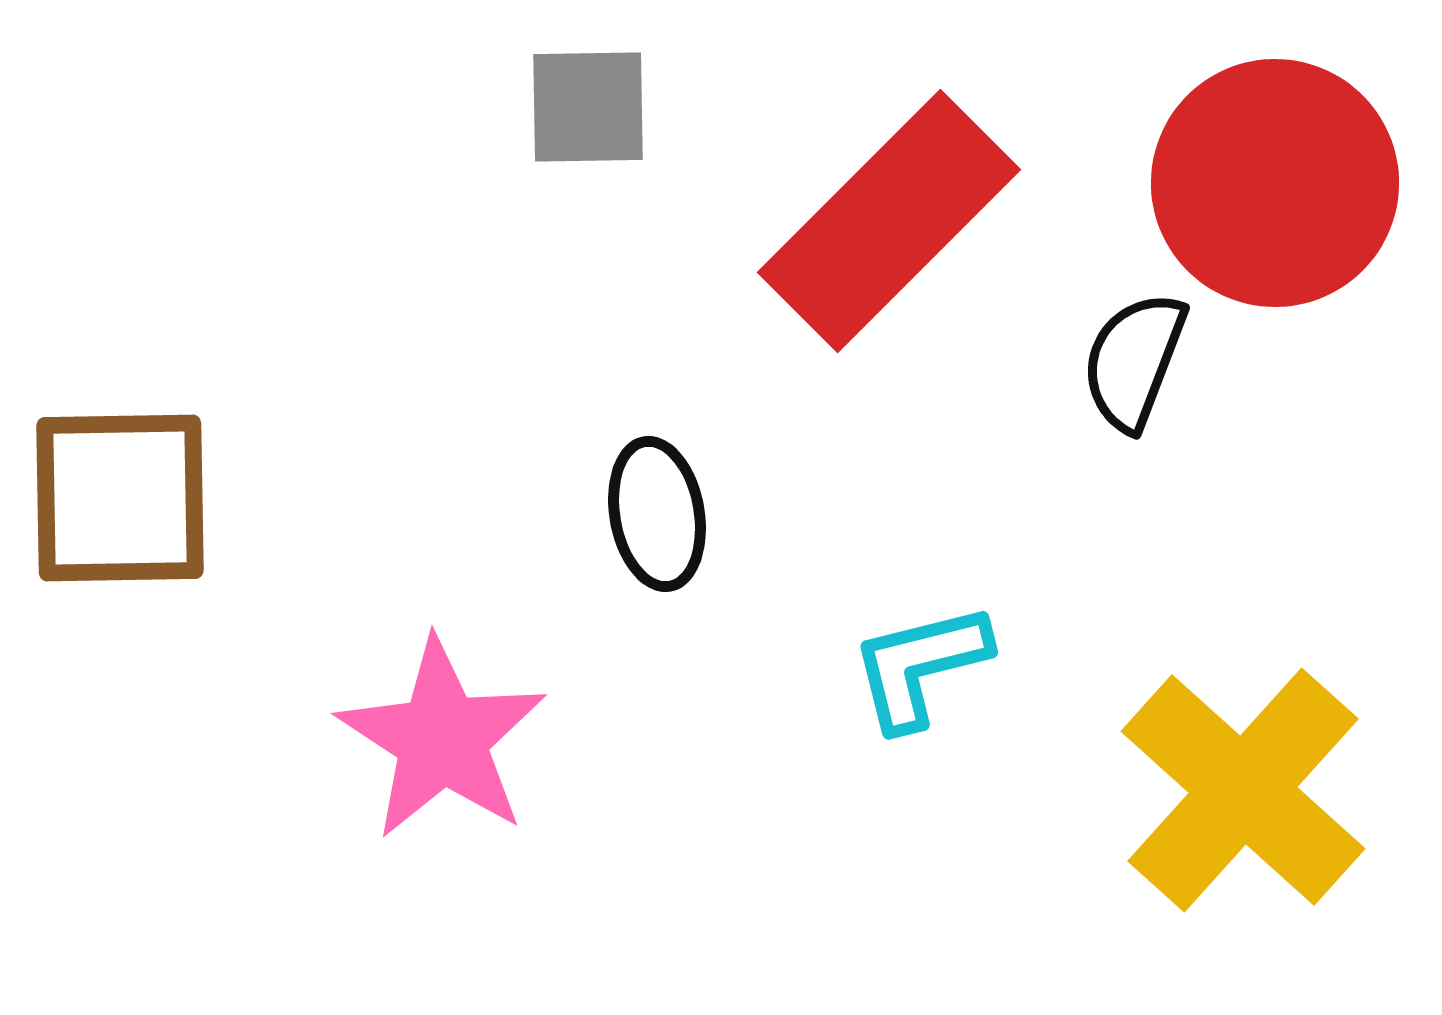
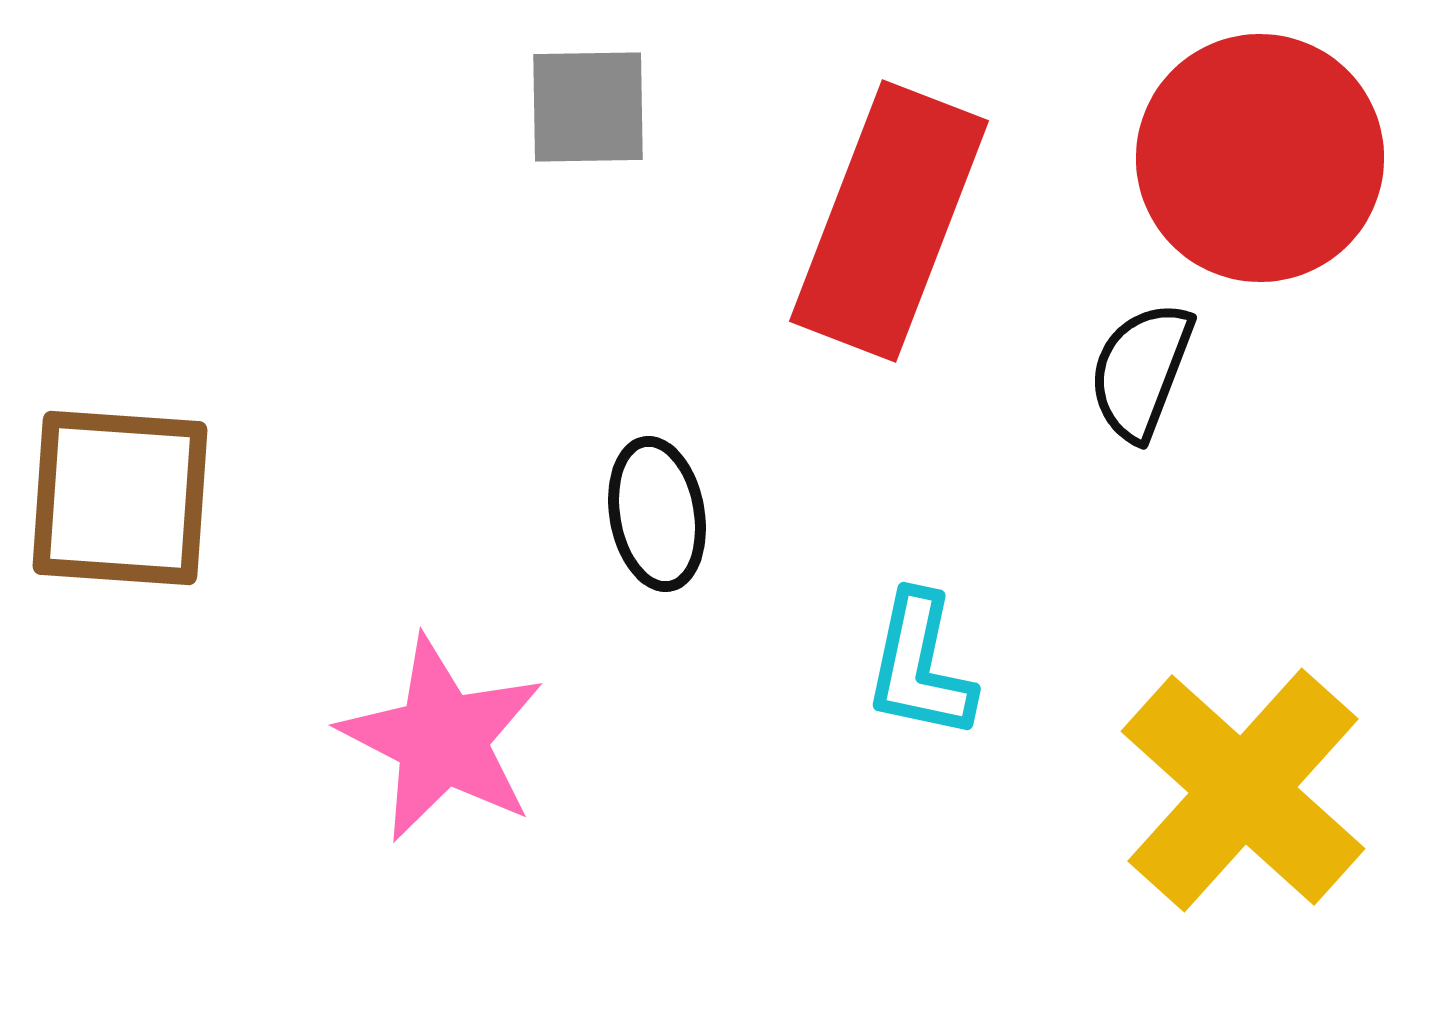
red circle: moved 15 px left, 25 px up
red rectangle: rotated 24 degrees counterclockwise
black semicircle: moved 7 px right, 10 px down
brown square: rotated 5 degrees clockwise
cyan L-shape: rotated 64 degrees counterclockwise
pink star: rotated 6 degrees counterclockwise
